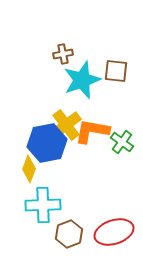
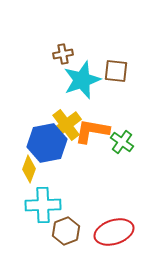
brown hexagon: moved 3 px left, 3 px up
